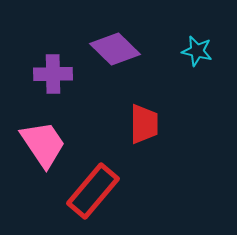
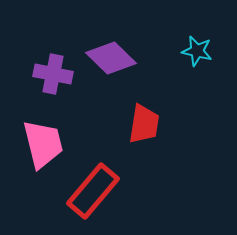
purple diamond: moved 4 px left, 9 px down
purple cross: rotated 12 degrees clockwise
red trapezoid: rotated 9 degrees clockwise
pink trapezoid: rotated 20 degrees clockwise
